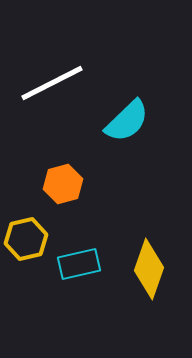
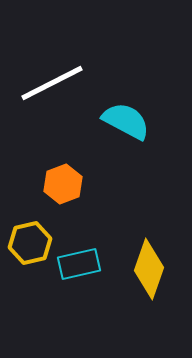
cyan semicircle: moved 1 px left; rotated 108 degrees counterclockwise
orange hexagon: rotated 6 degrees counterclockwise
yellow hexagon: moved 4 px right, 4 px down
